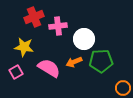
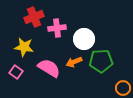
pink cross: moved 1 px left, 2 px down
pink square: rotated 24 degrees counterclockwise
